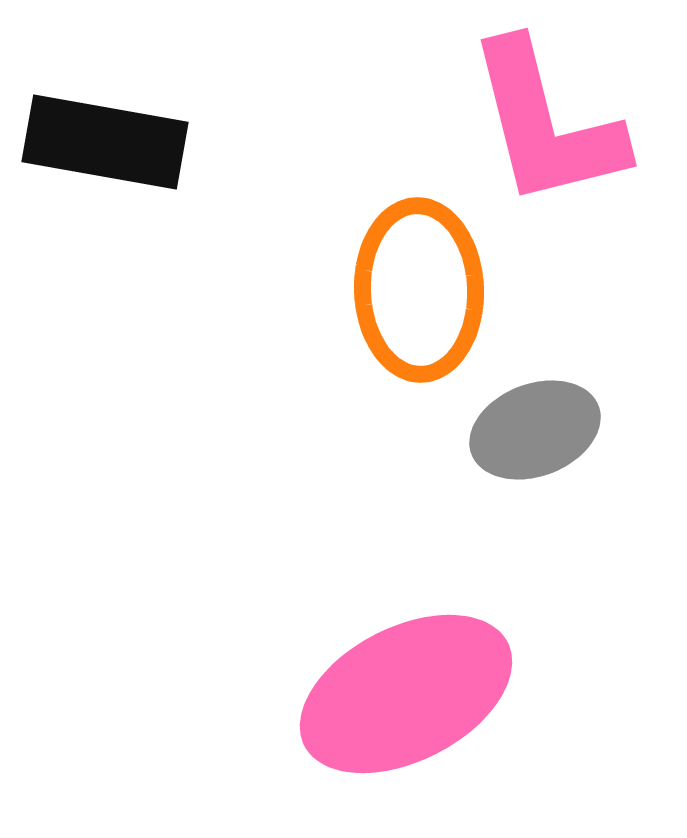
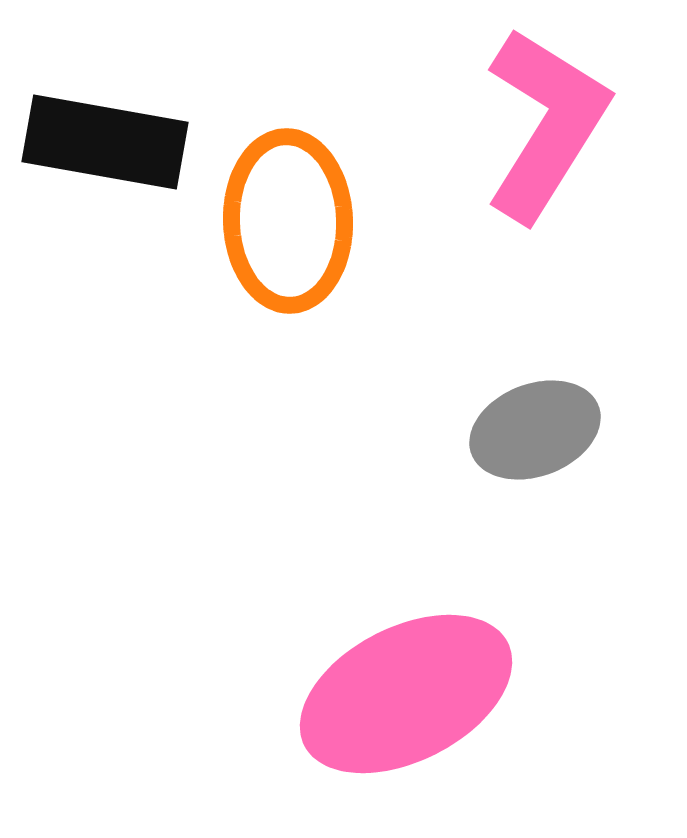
pink L-shape: rotated 134 degrees counterclockwise
orange ellipse: moved 131 px left, 69 px up
